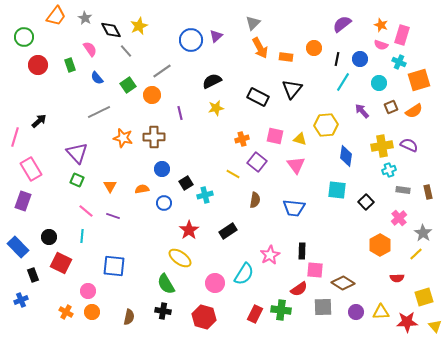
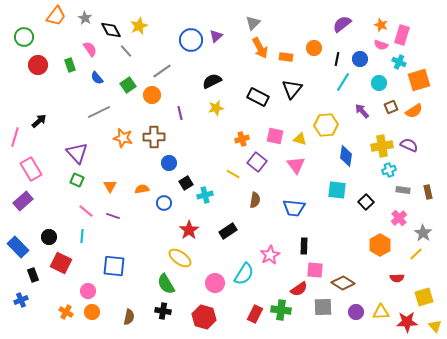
blue circle at (162, 169): moved 7 px right, 6 px up
purple rectangle at (23, 201): rotated 30 degrees clockwise
black rectangle at (302, 251): moved 2 px right, 5 px up
